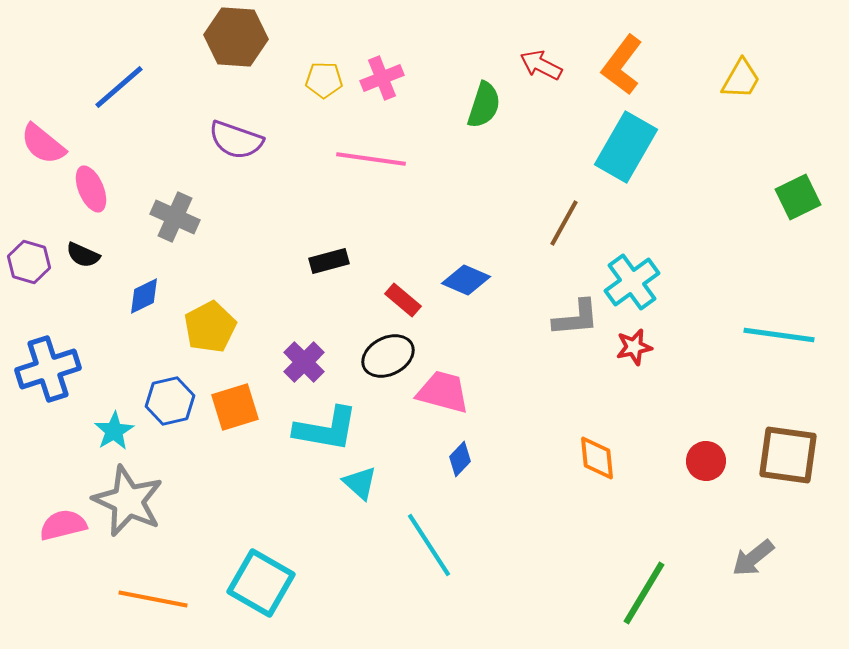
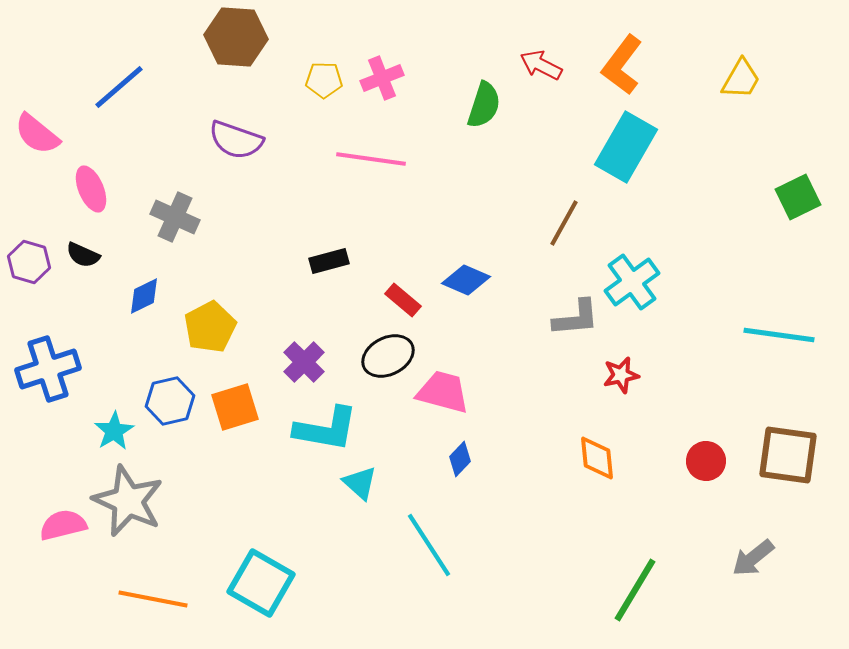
pink semicircle at (43, 144): moved 6 px left, 10 px up
red star at (634, 347): moved 13 px left, 28 px down
green line at (644, 593): moved 9 px left, 3 px up
